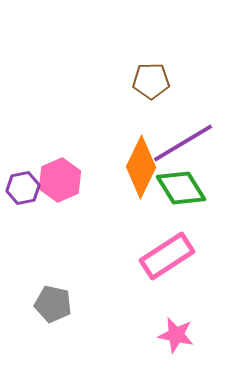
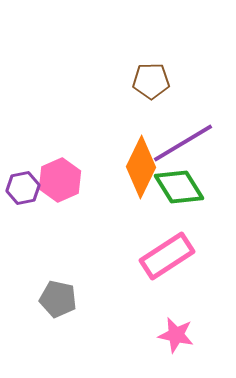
green diamond: moved 2 px left, 1 px up
gray pentagon: moved 5 px right, 5 px up
